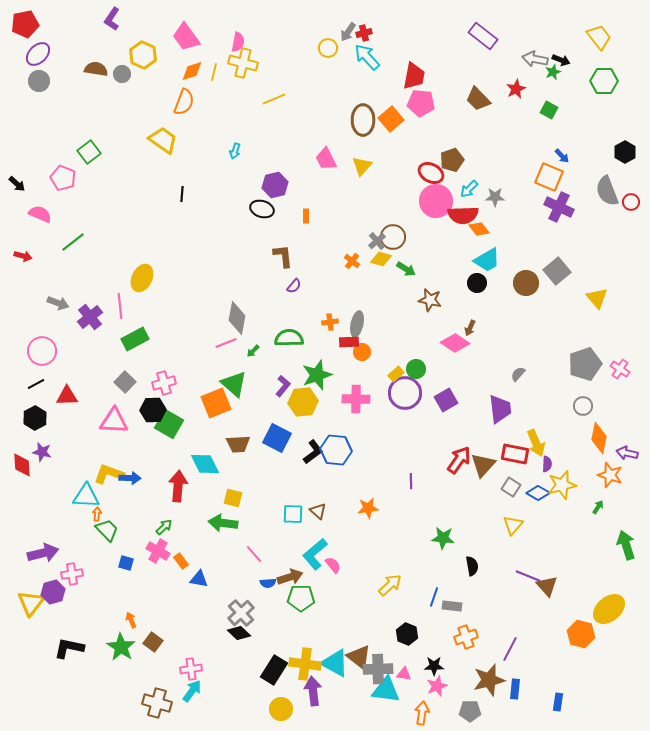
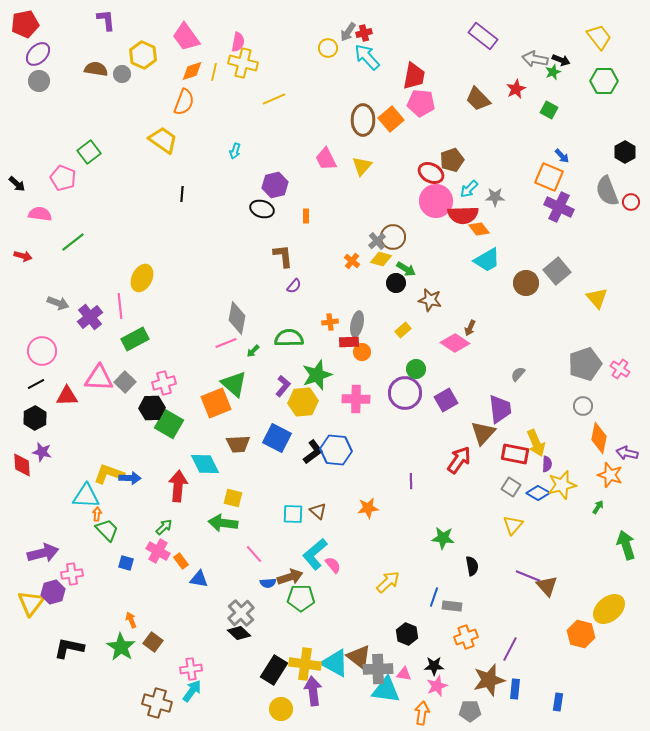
purple L-shape at (112, 19): moved 6 px left, 1 px down; rotated 140 degrees clockwise
pink semicircle at (40, 214): rotated 15 degrees counterclockwise
black circle at (477, 283): moved 81 px left
yellow rectangle at (396, 374): moved 7 px right, 44 px up
black hexagon at (153, 410): moved 1 px left, 2 px up
pink triangle at (114, 421): moved 15 px left, 43 px up
brown triangle at (483, 465): moved 32 px up
yellow arrow at (390, 585): moved 2 px left, 3 px up
